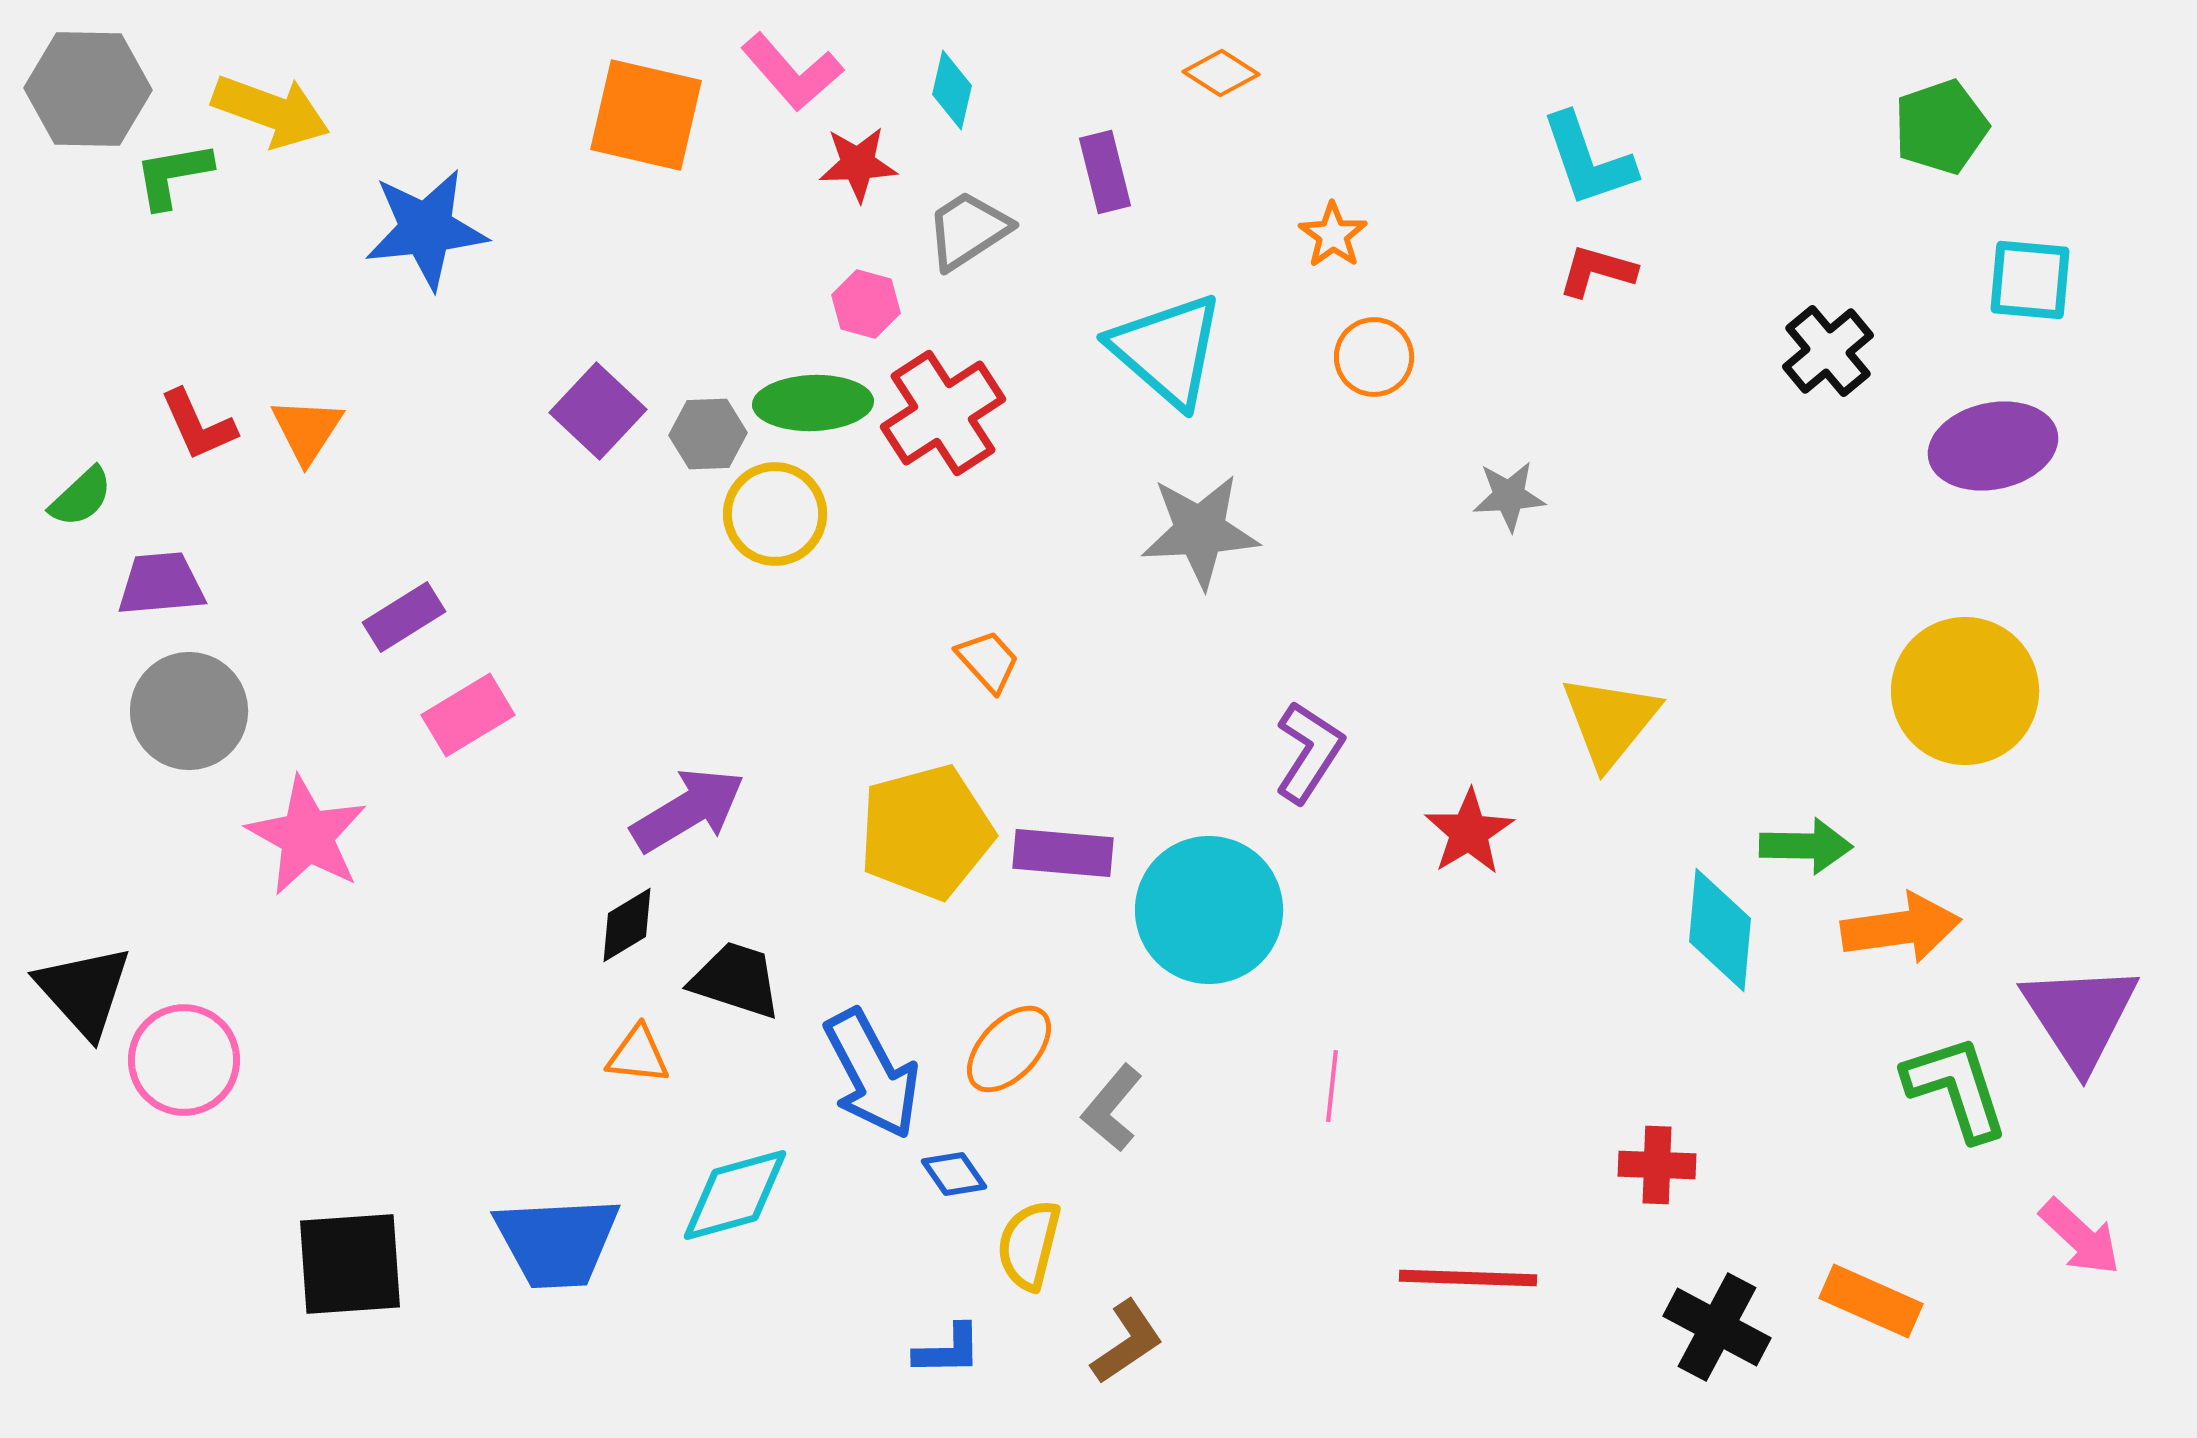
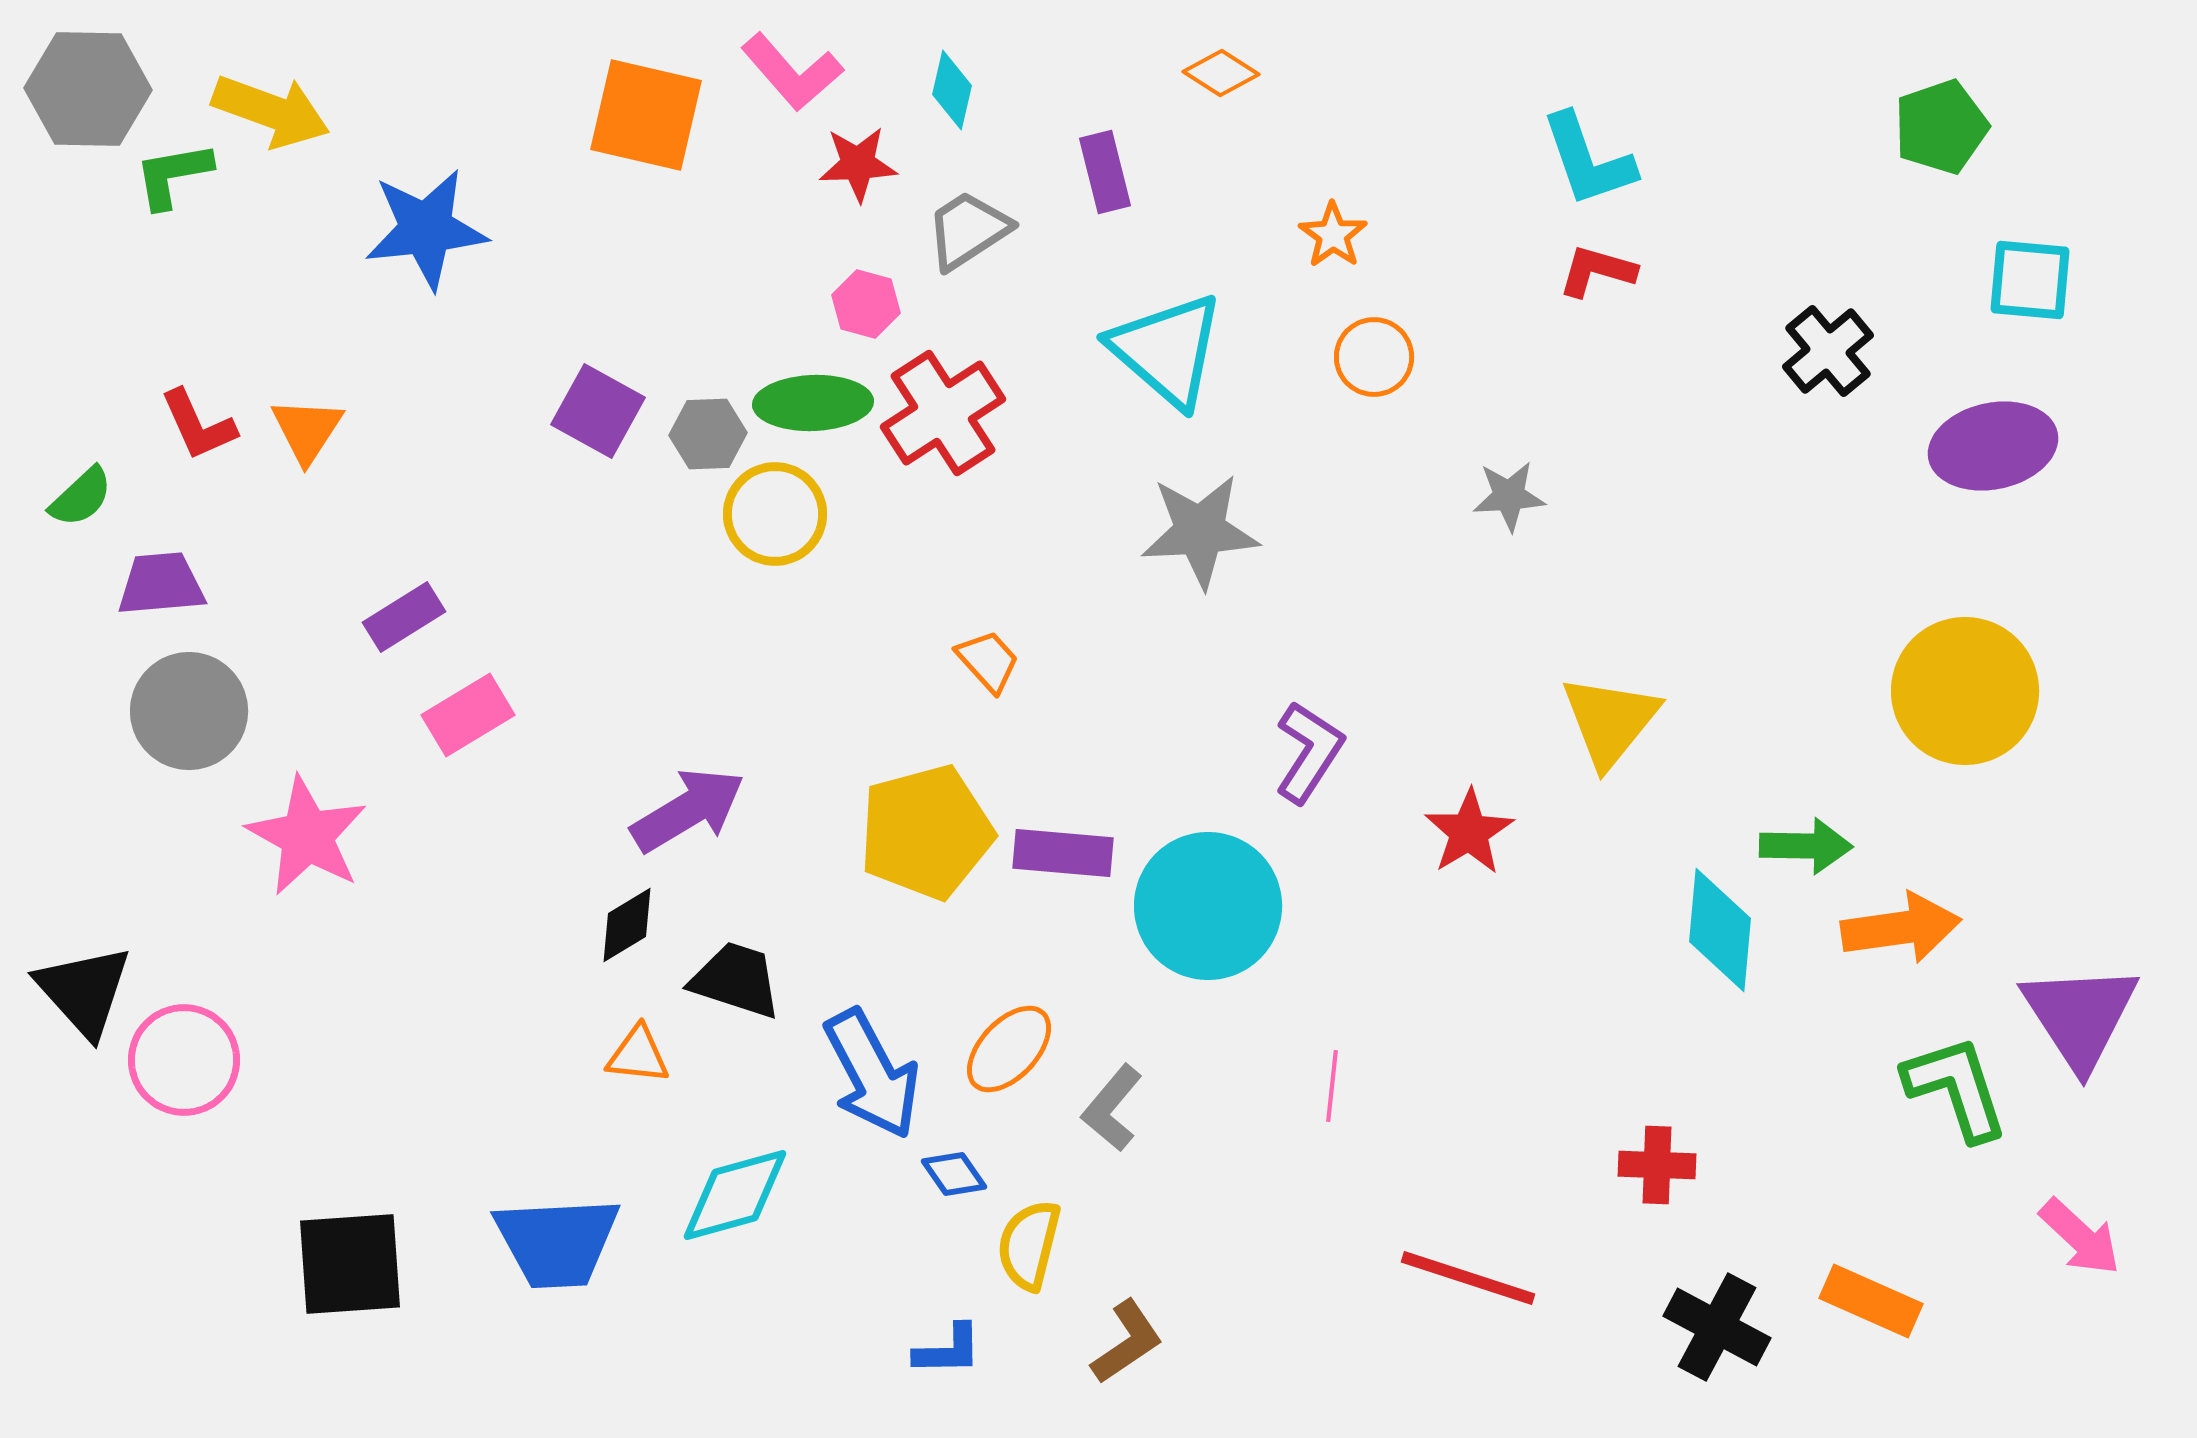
purple square at (598, 411): rotated 14 degrees counterclockwise
cyan circle at (1209, 910): moved 1 px left, 4 px up
red line at (1468, 1278): rotated 16 degrees clockwise
